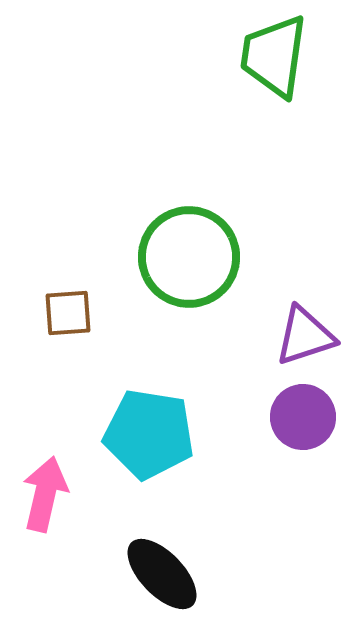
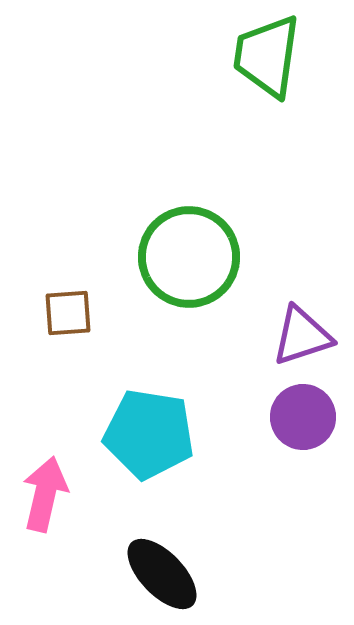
green trapezoid: moved 7 px left
purple triangle: moved 3 px left
